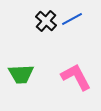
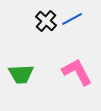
pink L-shape: moved 1 px right, 5 px up
